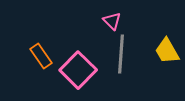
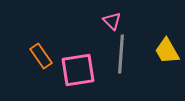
pink square: rotated 36 degrees clockwise
